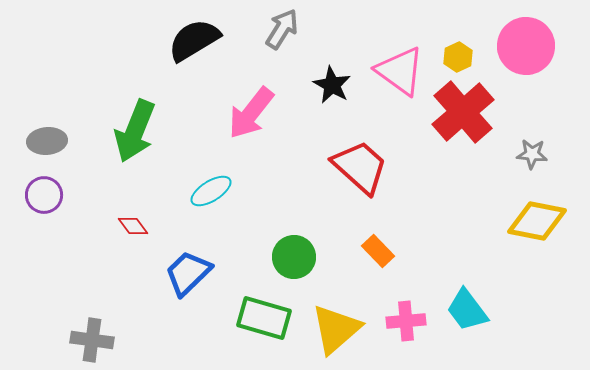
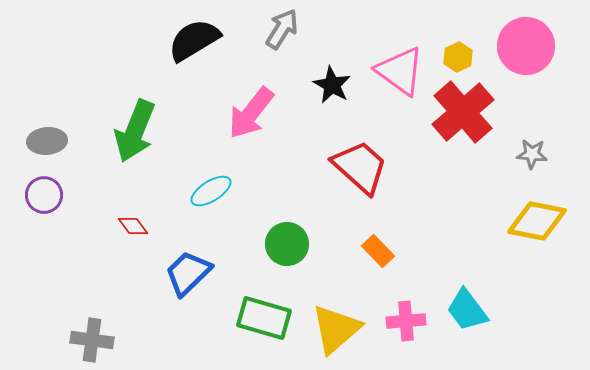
green circle: moved 7 px left, 13 px up
